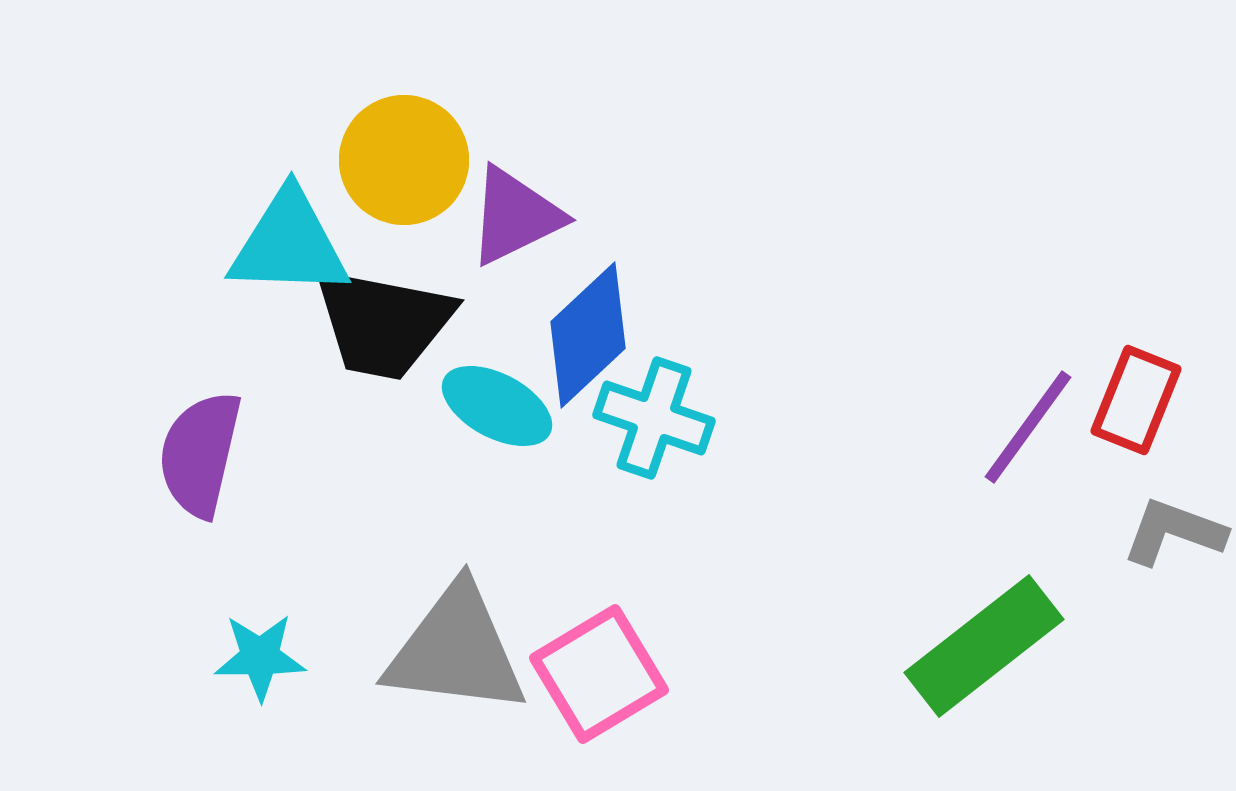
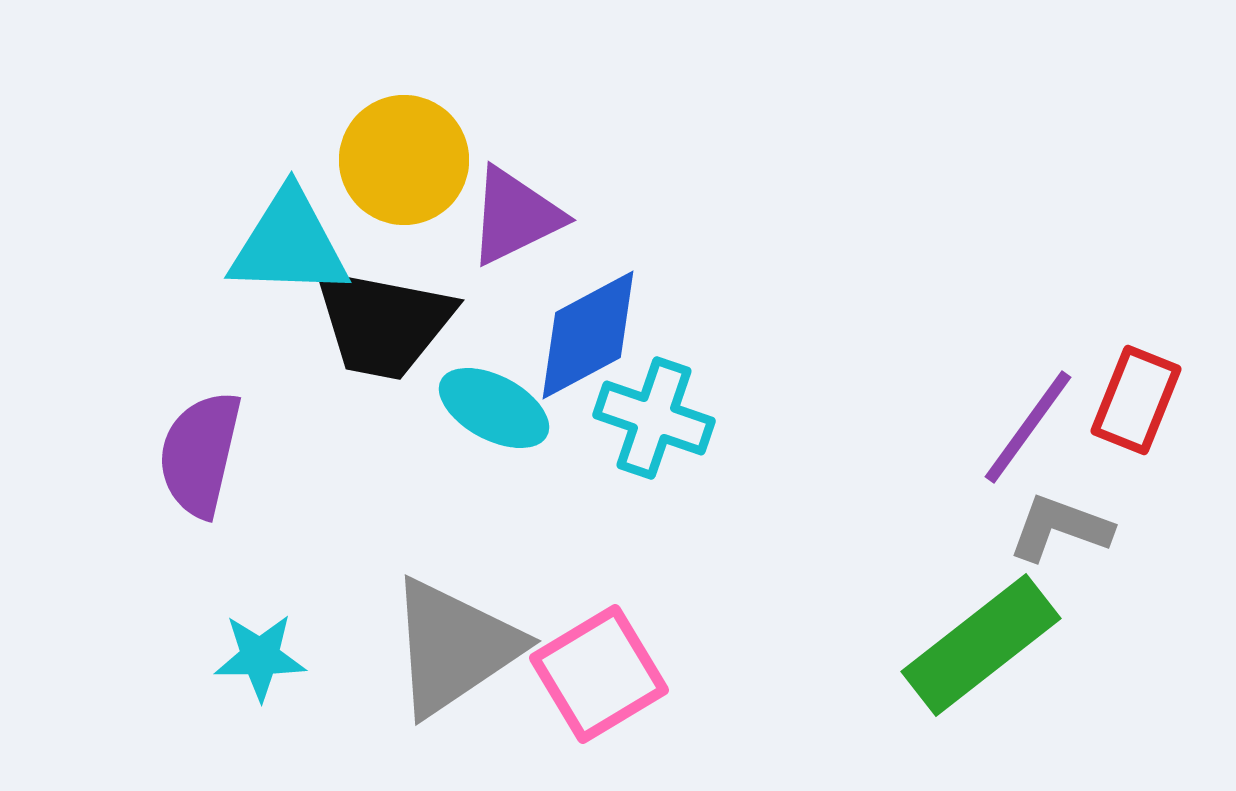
blue diamond: rotated 15 degrees clockwise
cyan ellipse: moved 3 px left, 2 px down
gray L-shape: moved 114 px left, 4 px up
green rectangle: moved 3 px left, 1 px up
gray triangle: moved 2 px left, 3 px up; rotated 41 degrees counterclockwise
